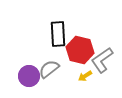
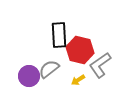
black rectangle: moved 1 px right, 1 px down
gray L-shape: moved 2 px left, 5 px down
yellow arrow: moved 7 px left, 4 px down
